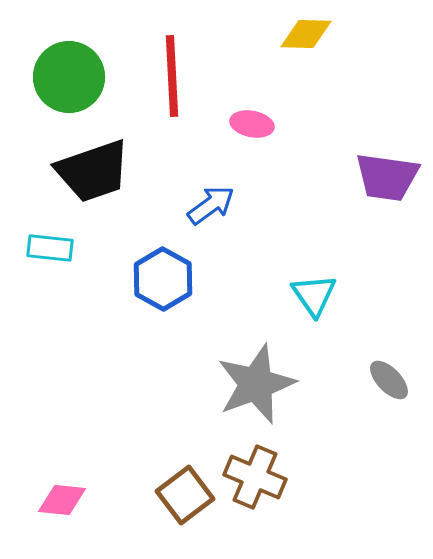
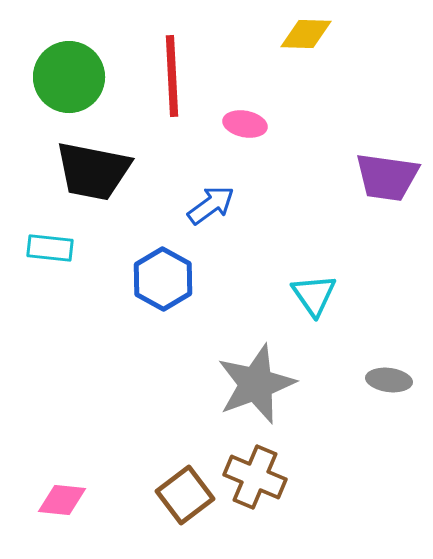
pink ellipse: moved 7 px left
black trapezoid: rotated 30 degrees clockwise
gray ellipse: rotated 39 degrees counterclockwise
